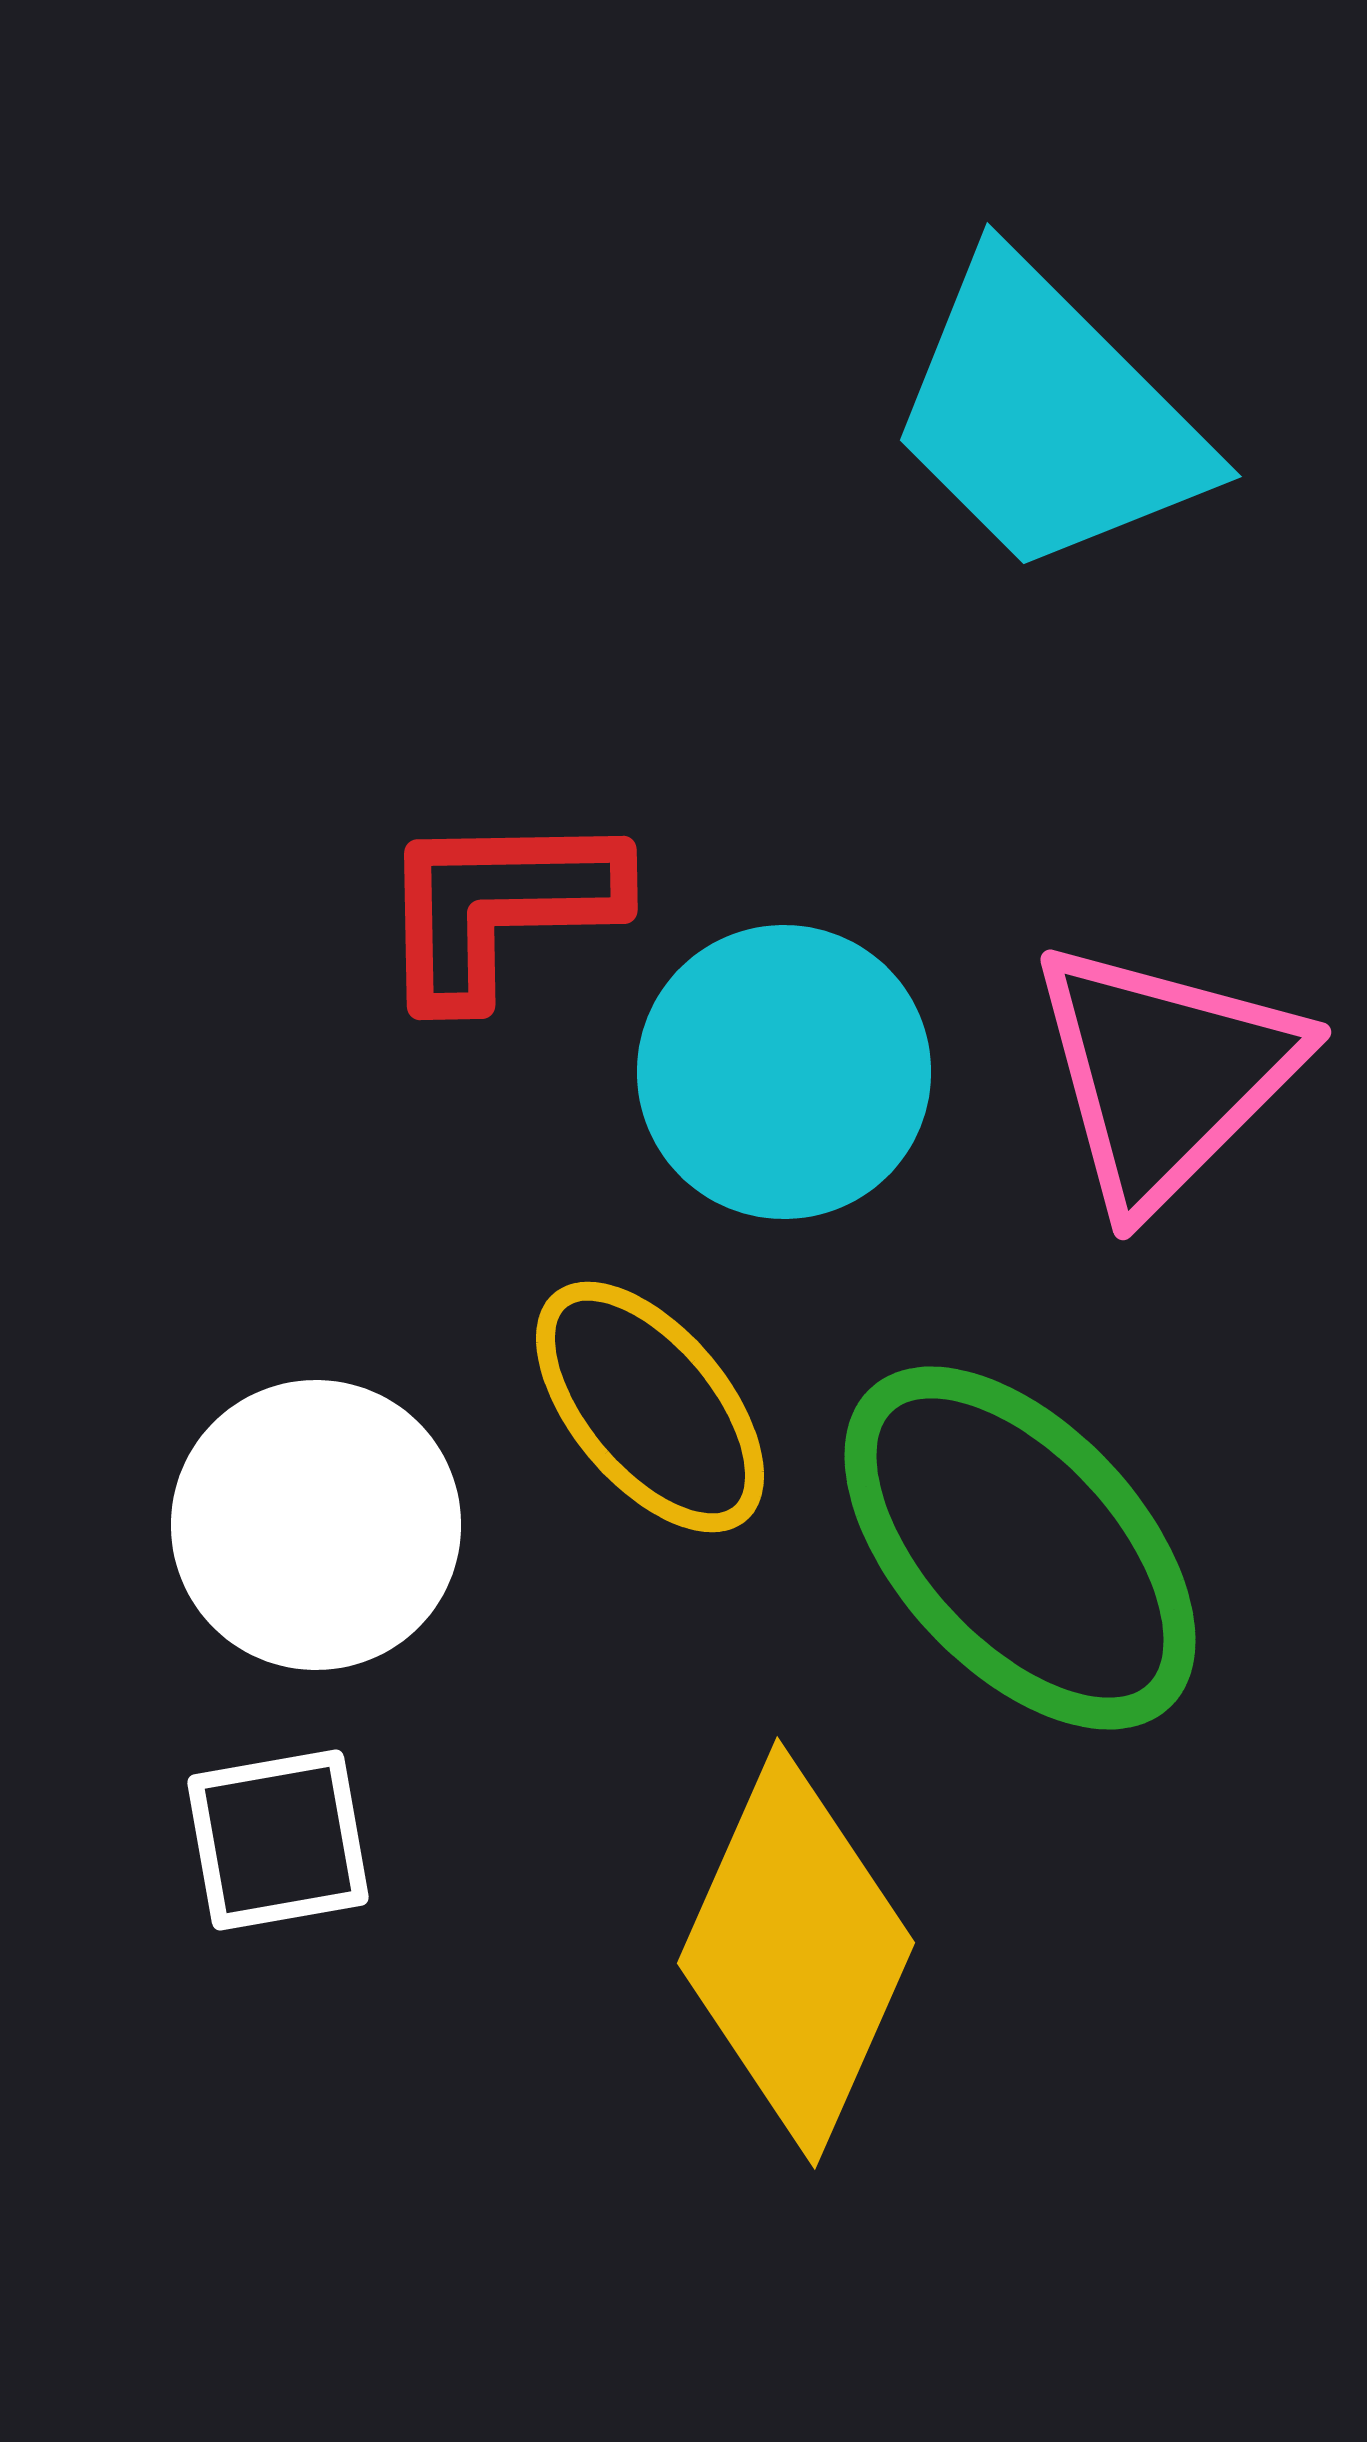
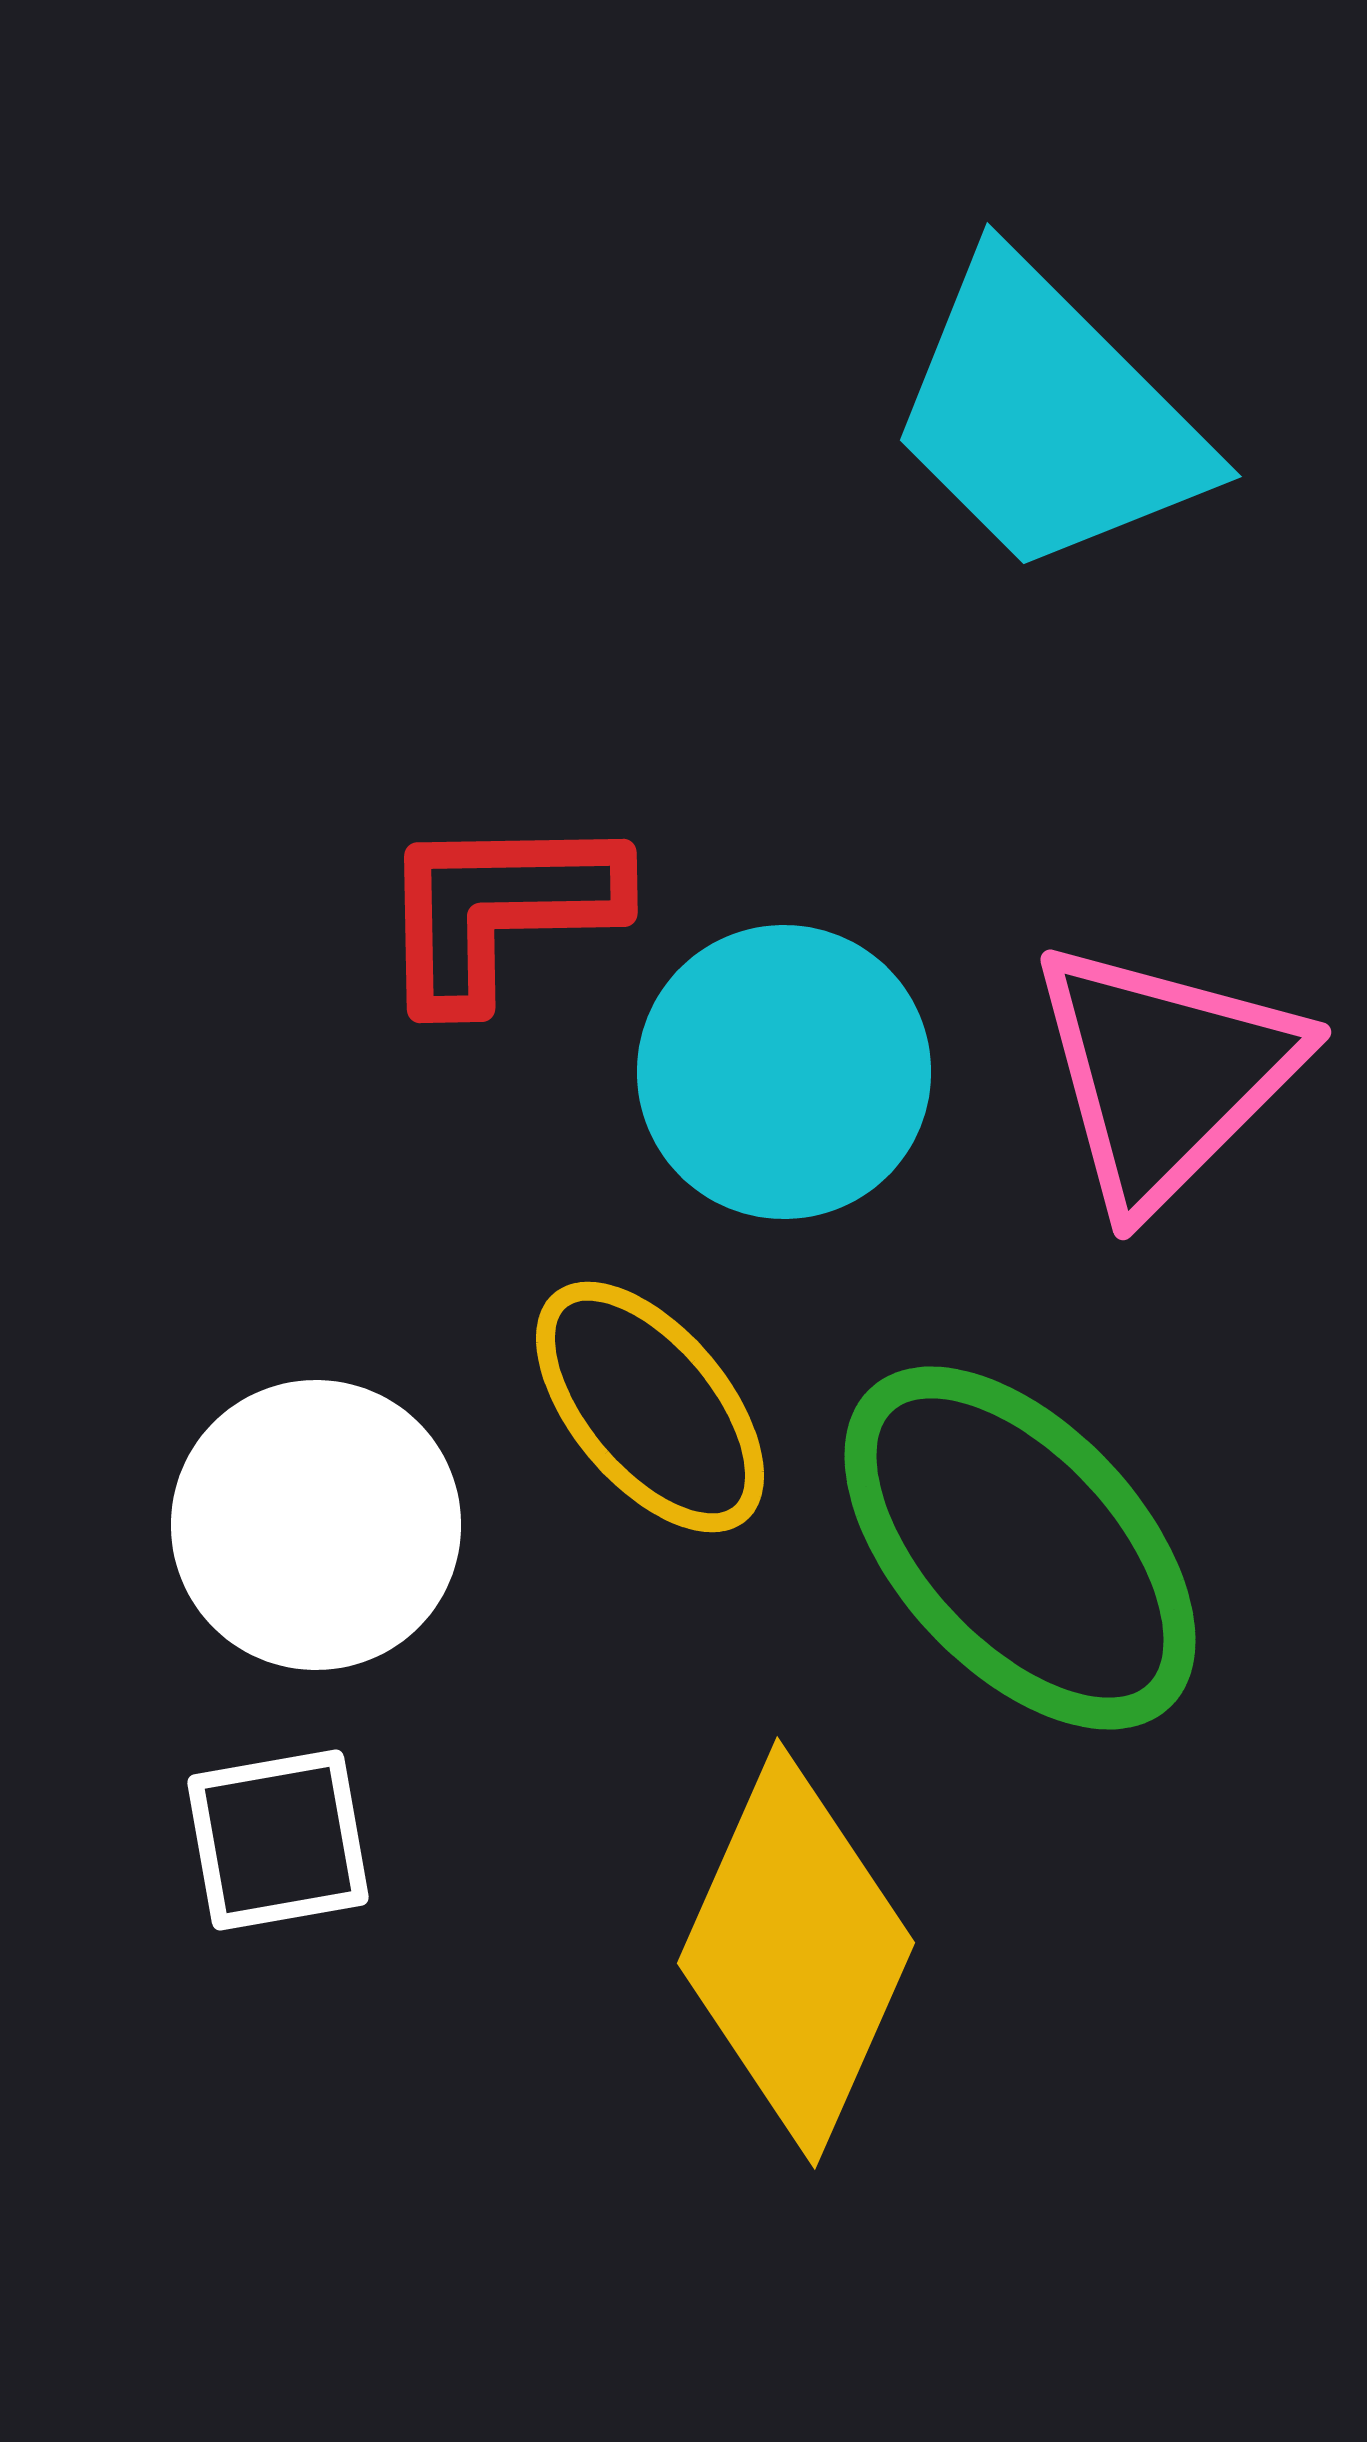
red L-shape: moved 3 px down
